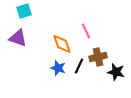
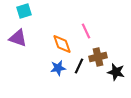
blue star: rotated 28 degrees counterclockwise
